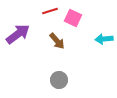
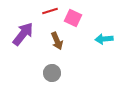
purple arrow: moved 5 px right; rotated 15 degrees counterclockwise
brown arrow: rotated 18 degrees clockwise
gray circle: moved 7 px left, 7 px up
